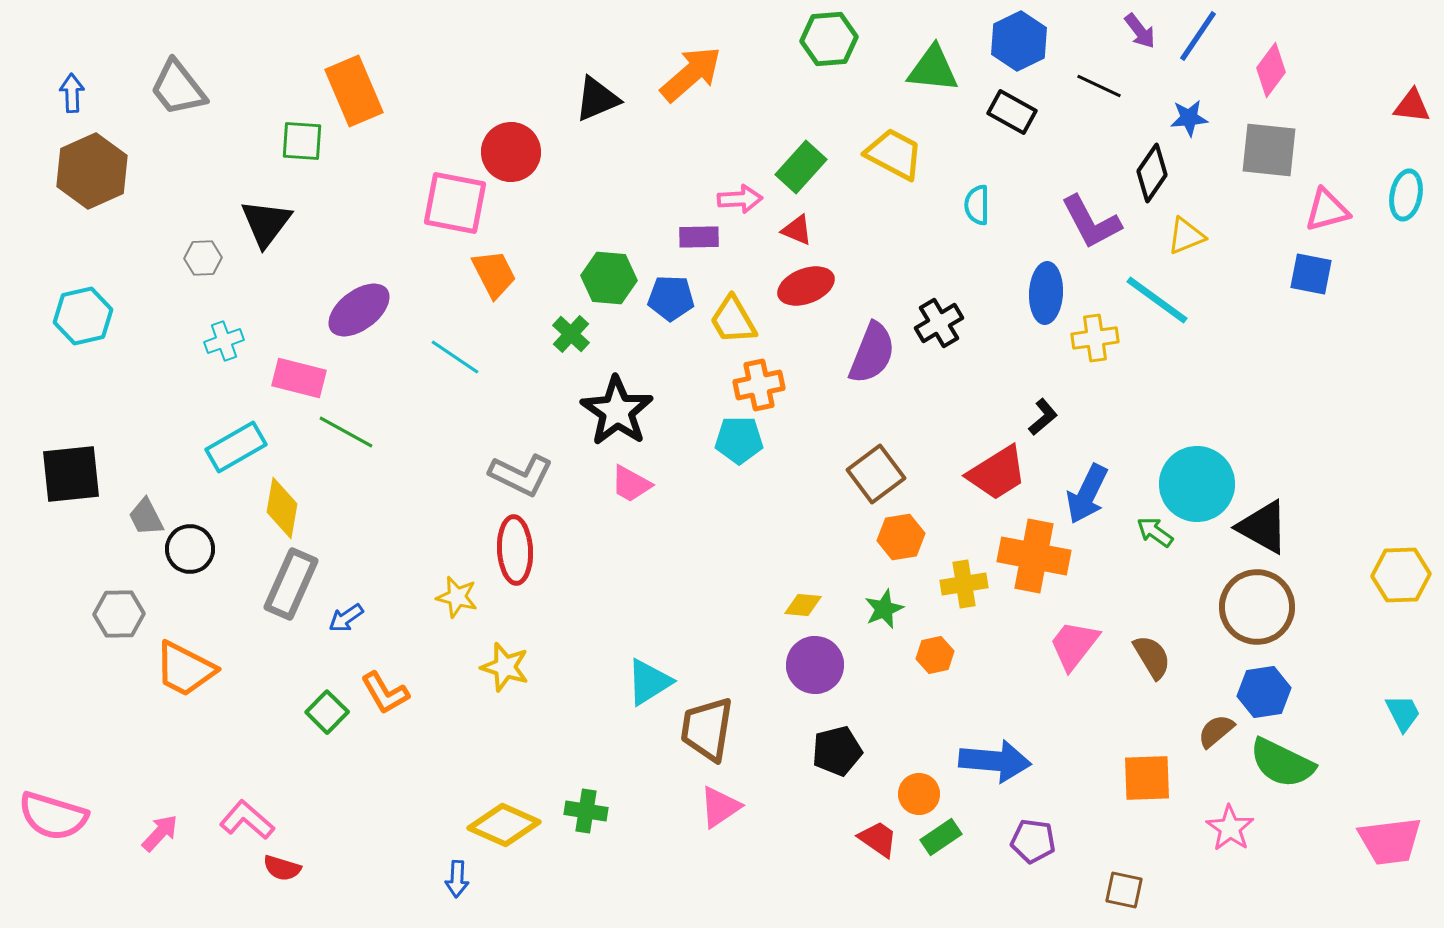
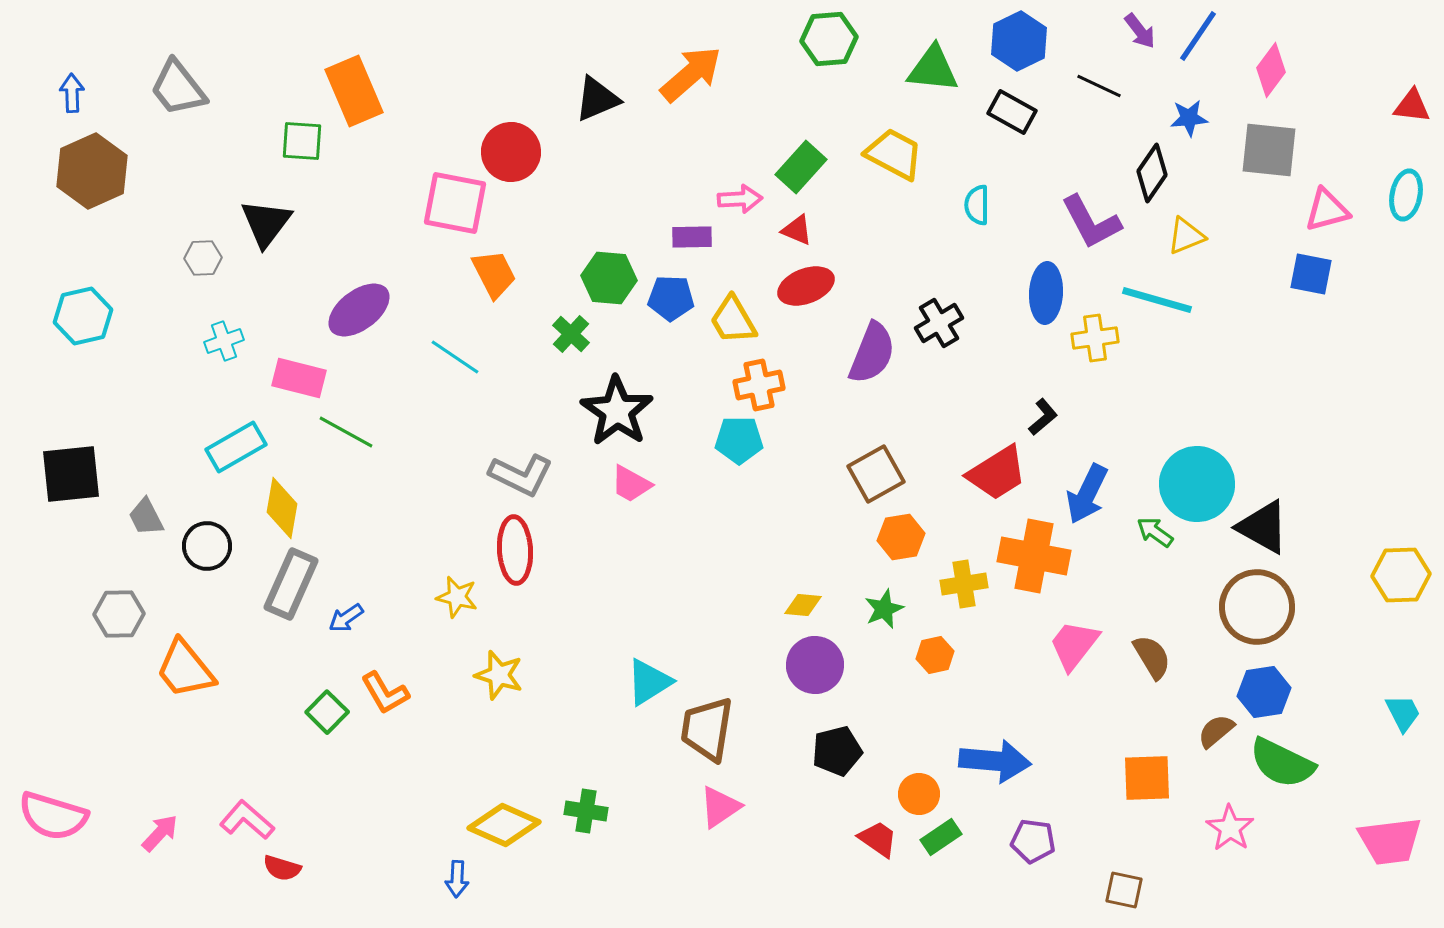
purple rectangle at (699, 237): moved 7 px left
cyan line at (1157, 300): rotated 20 degrees counterclockwise
brown square at (876, 474): rotated 8 degrees clockwise
black circle at (190, 549): moved 17 px right, 3 px up
yellow star at (505, 667): moved 6 px left, 8 px down
orange trapezoid at (185, 669): rotated 24 degrees clockwise
